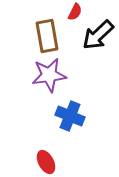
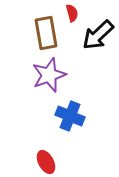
red semicircle: moved 3 px left, 1 px down; rotated 42 degrees counterclockwise
brown rectangle: moved 1 px left, 3 px up
purple star: rotated 12 degrees counterclockwise
